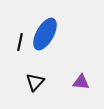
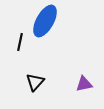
blue ellipse: moved 13 px up
purple triangle: moved 3 px right, 2 px down; rotated 18 degrees counterclockwise
